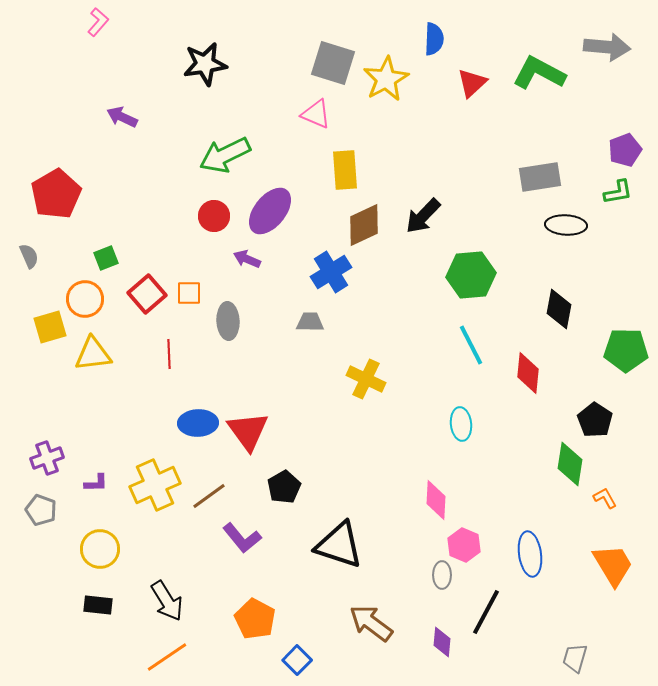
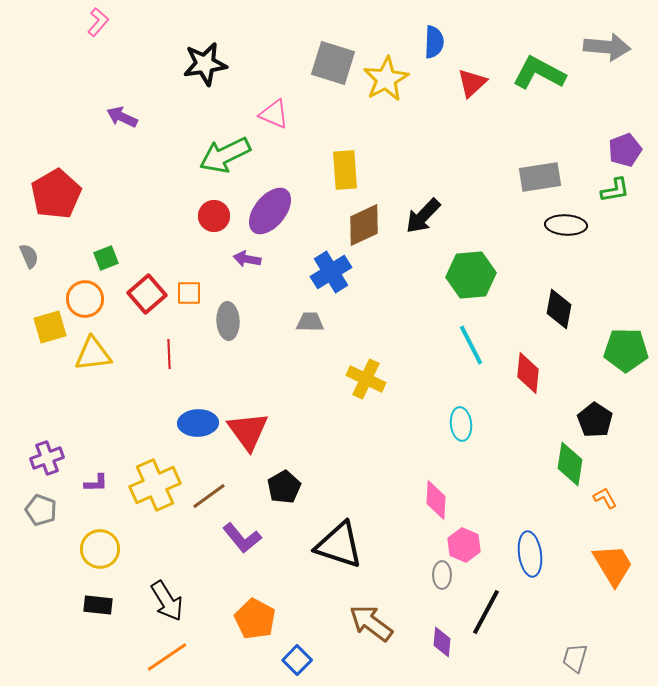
blue semicircle at (434, 39): moved 3 px down
pink triangle at (316, 114): moved 42 px left
green L-shape at (618, 192): moved 3 px left, 2 px up
purple arrow at (247, 259): rotated 12 degrees counterclockwise
